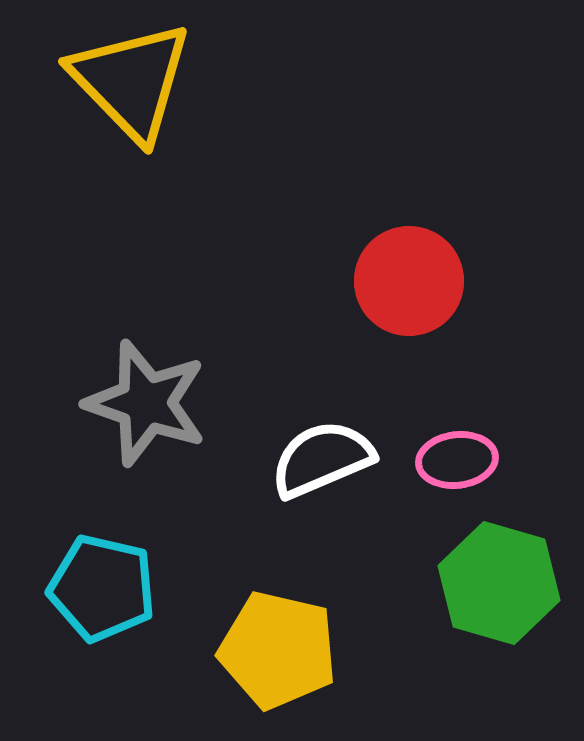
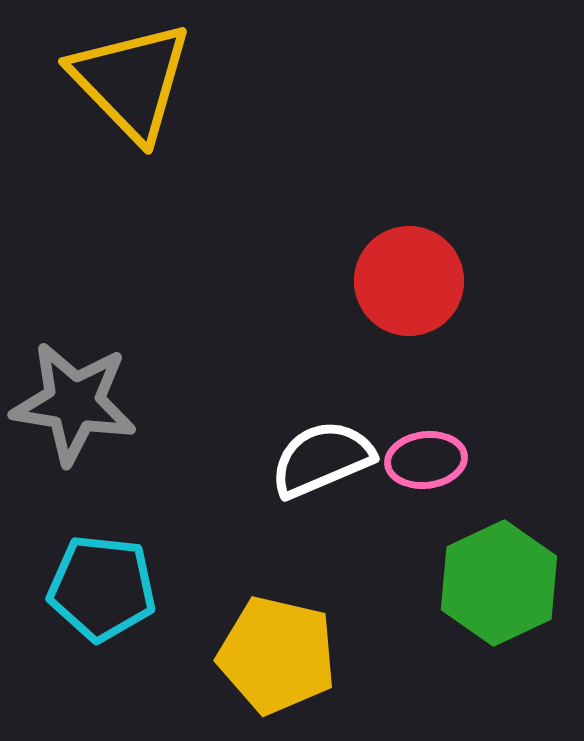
gray star: moved 72 px left; rotated 10 degrees counterclockwise
pink ellipse: moved 31 px left
green hexagon: rotated 19 degrees clockwise
cyan pentagon: rotated 7 degrees counterclockwise
yellow pentagon: moved 1 px left, 5 px down
